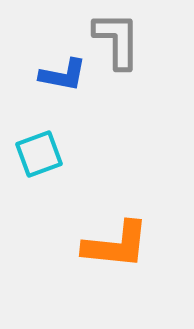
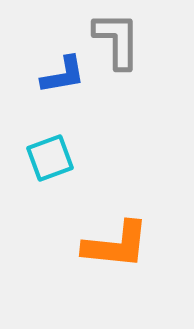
blue L-shape: rotated 21 degrees counterclockwise
cyan square: moved 11 px right, 4 px down
